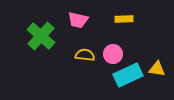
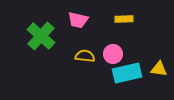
yellow semicircle: moved 1 px down
yellow triangle: moved 2 px right
cyan rectangle: moved 1 px left, 2 px up; rotated 12 degrees clockwise
